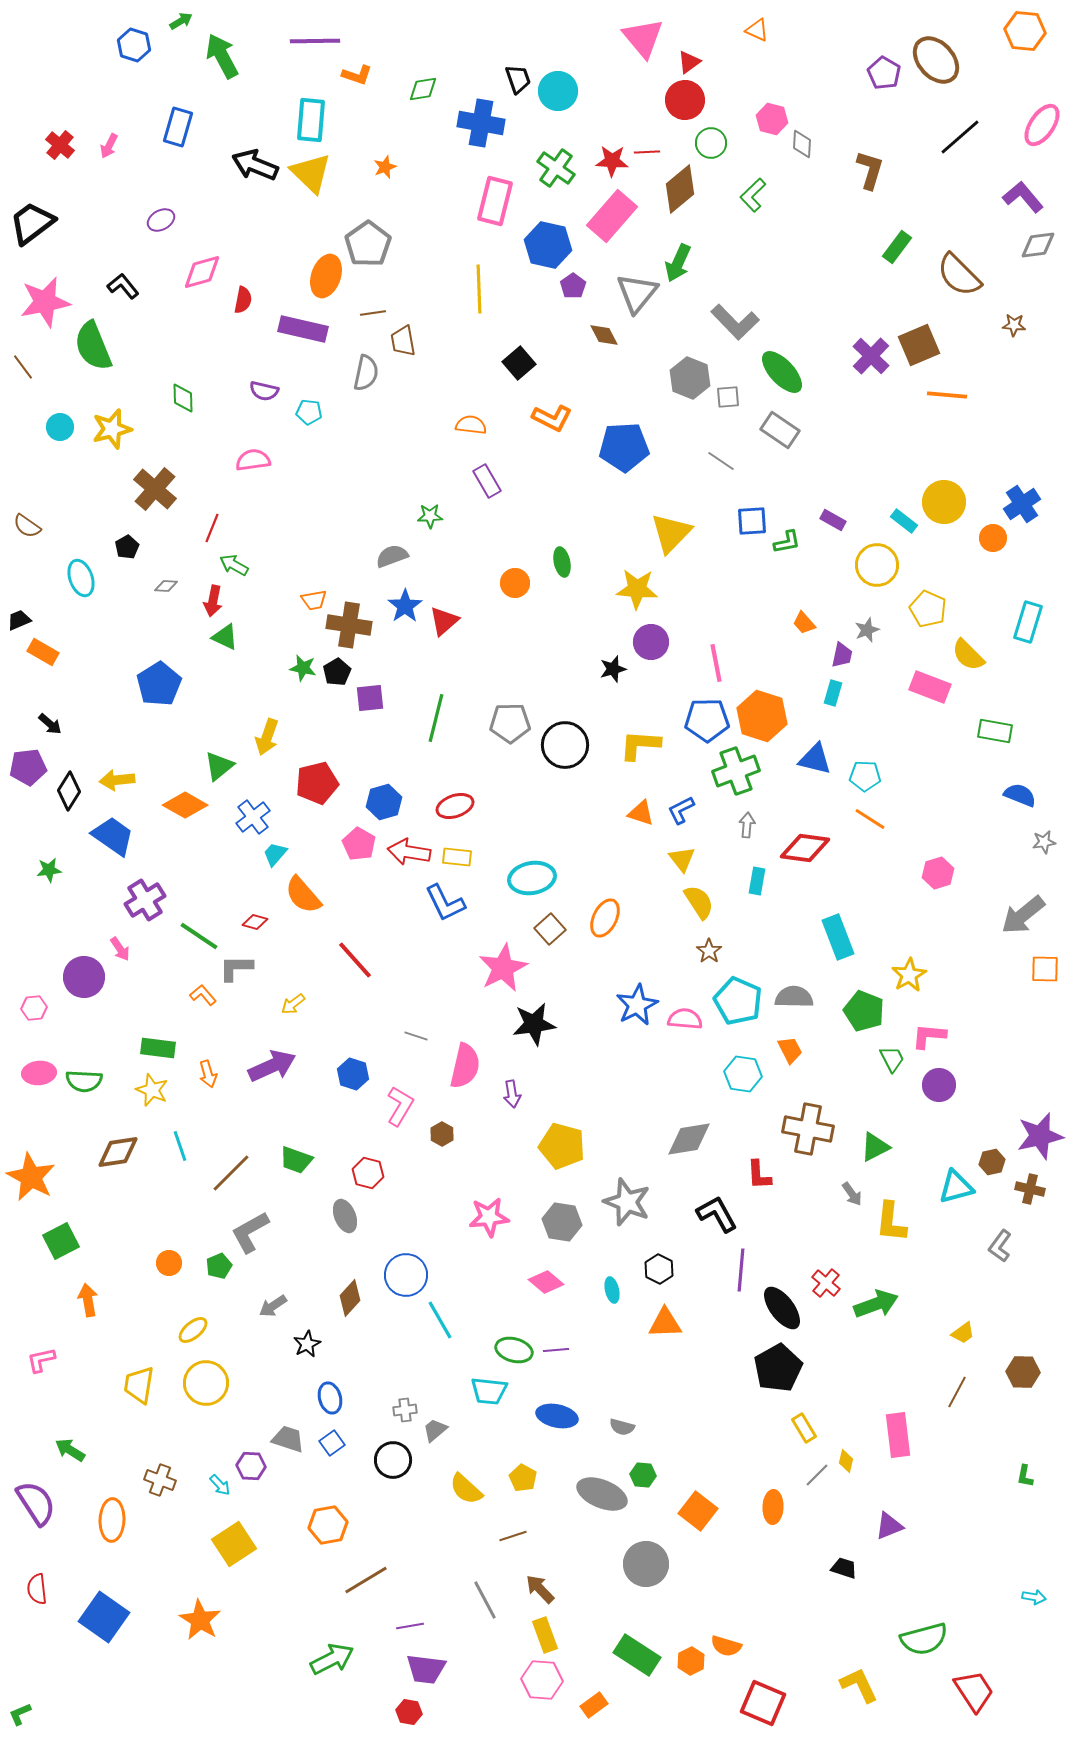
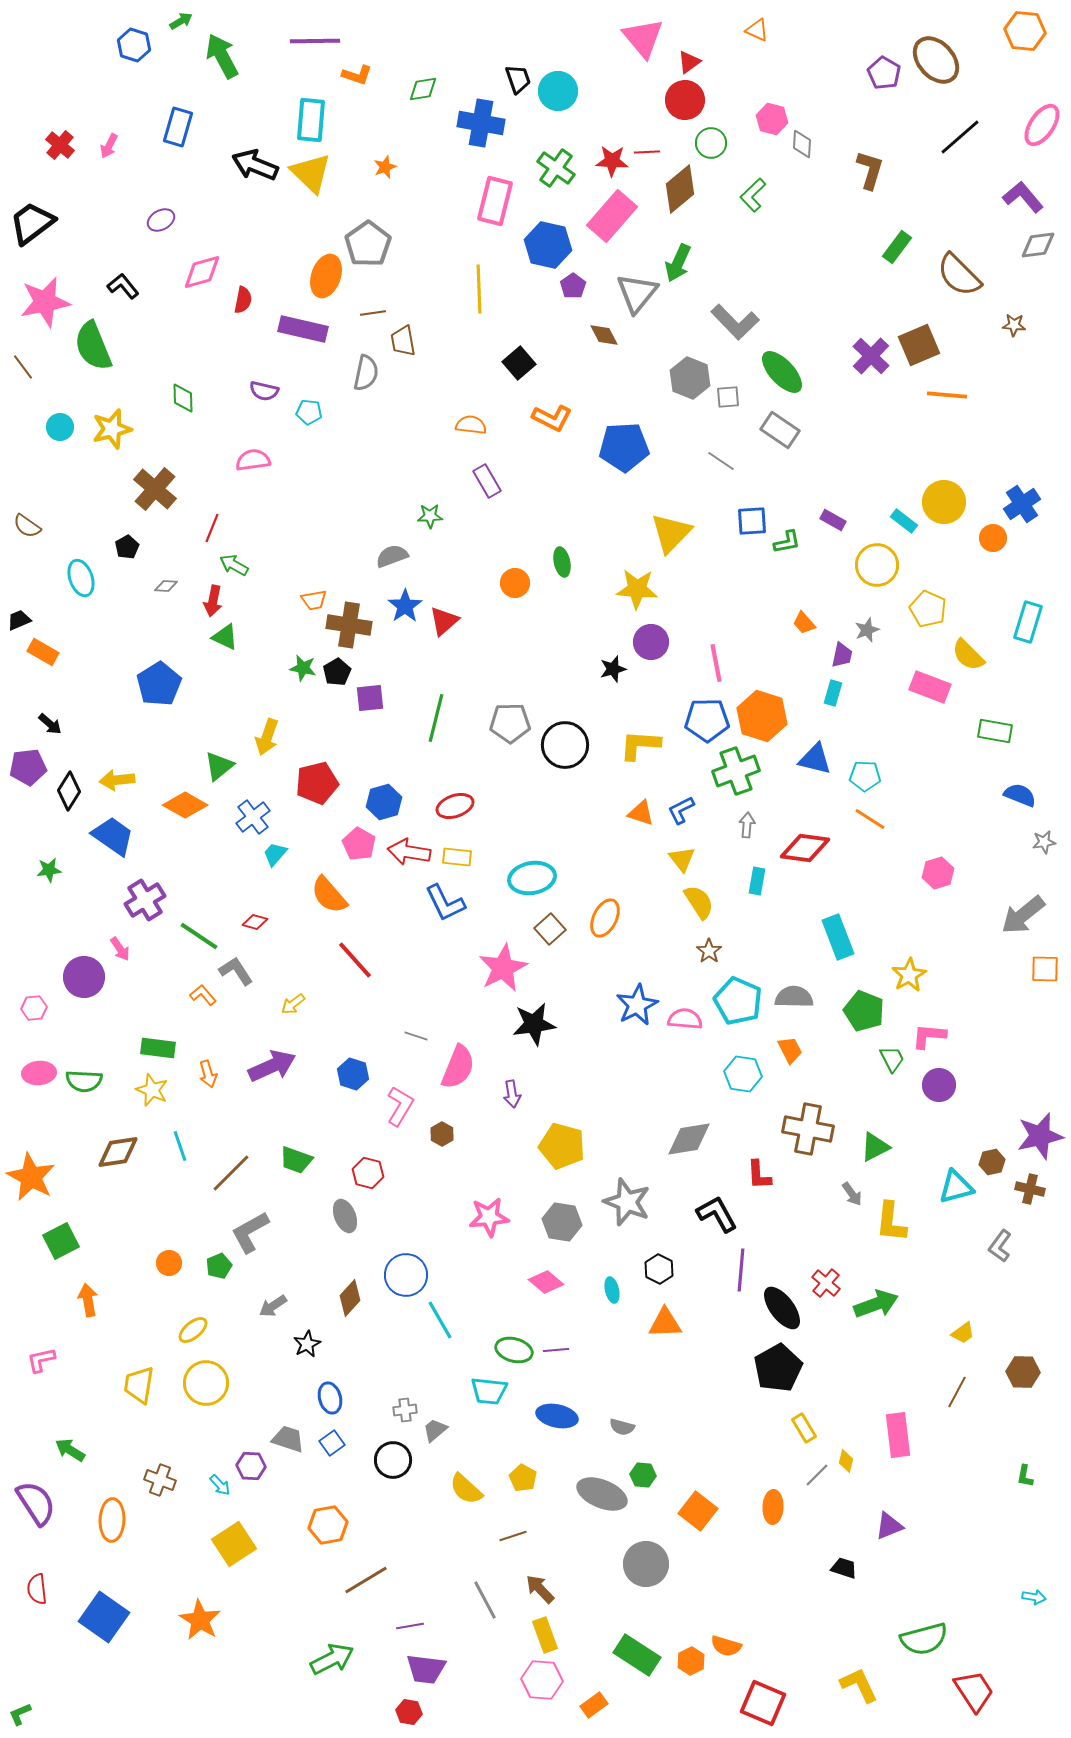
orange semicircle at (303, 895): moved 26 px right
gray L-shape at (236, 968): moved 3 px down; rotated 57 degrees clockwise
pink semicircle at (465, 1066): moved 7 px left, 1 px down; rotated 9 degrees clockwise
